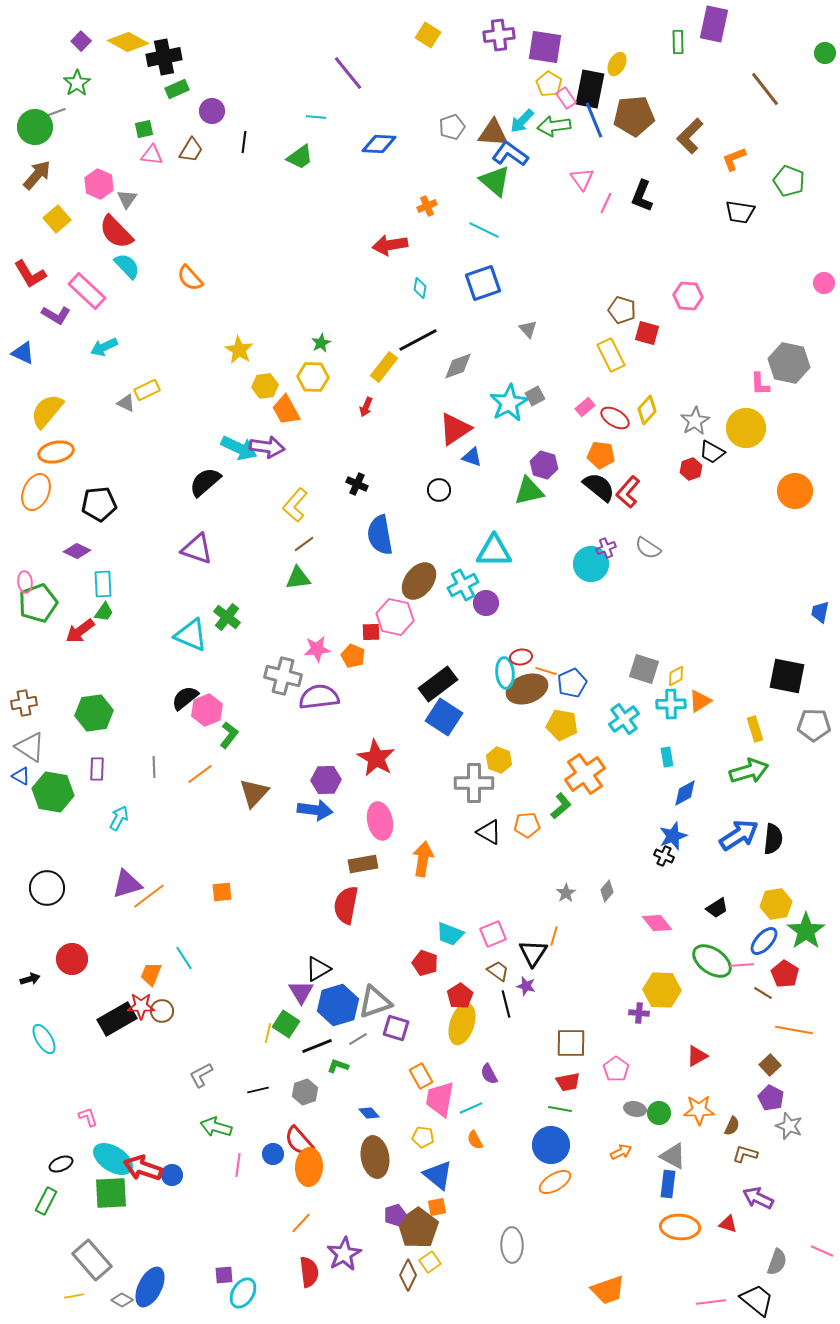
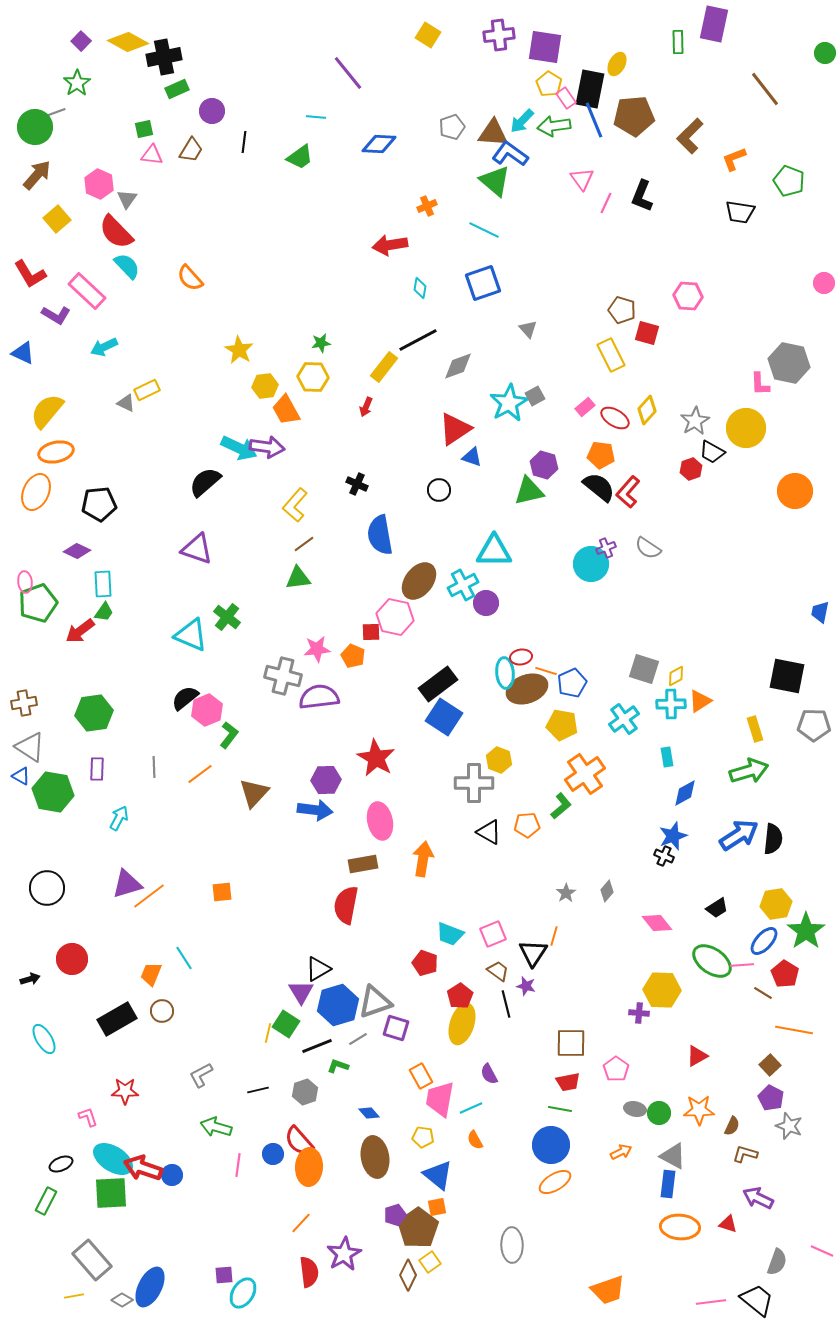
green star at (321, 343): rotated 18 degrees clockwise
red star at (141, 1006): moved 16 px left, 85 px down
